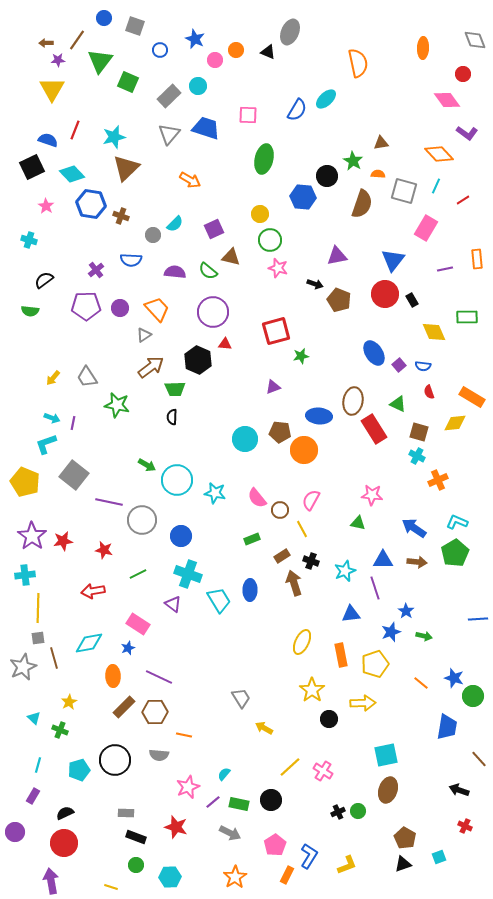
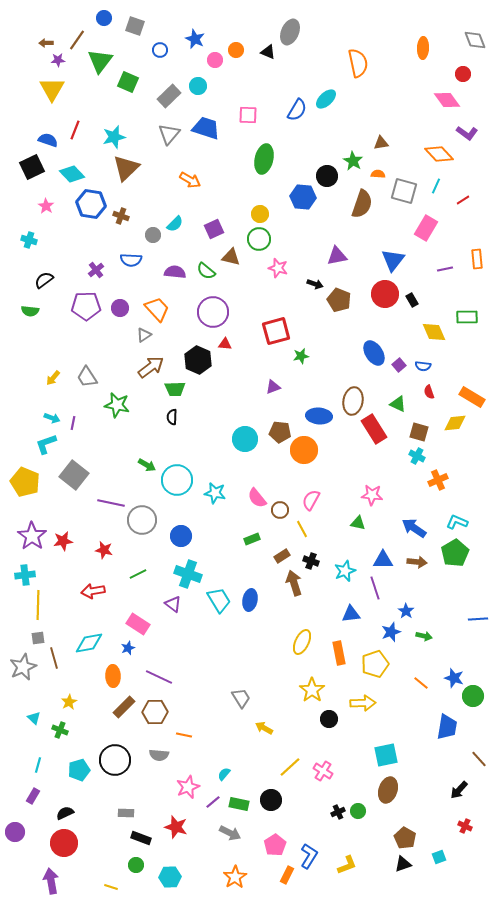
green circle at (270, 240): moved 11 px left, 1 px up
green semicircle at (208, 271): moved 2 px left
purple line at (109, 502): moved 2 px right, 1 px down
blue ellipse at (250, 590): moved 10 px down; rotated 10 degrees clockwise
yellow line at (38, 608): moved 3 px up
orange rectangle at (341, 655): moved 2 px left, 2 px up
black arrow at (459, 790): rotated 66 degrees counterclockwise
black rectangle at (136, 837): moved 5 px right, 1 px down
